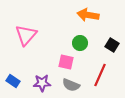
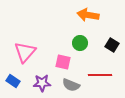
pink triangle: moved 1 px left, 17 px down
pink square: moved 3 px left
red line: rotated 65 degrees clockwise
